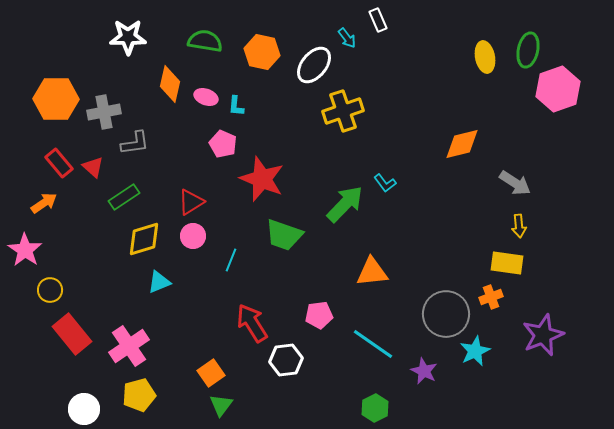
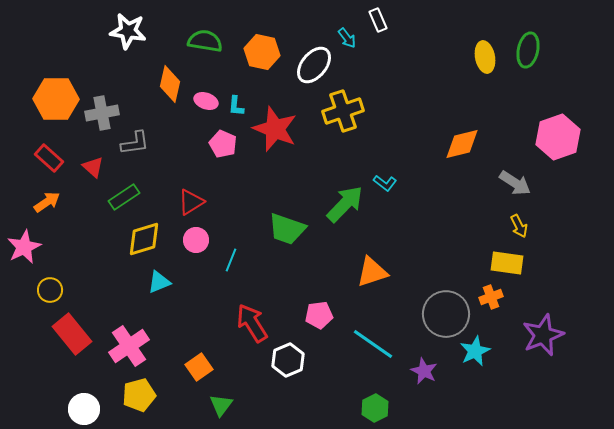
white star at (128, 37): moved 6 px up; rotated 9 degrees clockwise
pink hexagon at (558, 89): moved 48 px down
pink ellipse at (206, 97): moved 4 px down
gray cross at (104, 112): moved 2 px left, 1 px down
red rectangle at (59, 163): moved 10 px left, 5 px up; rotated 8 degrees counterclockwise
red star at (262, 179): moved 13 px right, 50 px up
cyan L-shape at (385, 183): rotated 15 degrees counterclockwise
orange arrow at (44, 203): moved 3 px right, 1 px up
yellow arrow at (519, 226): rotated 20 degrees counterclockwise
green trapezoid at (284, 235): moved 3 px right, 6 px up
pink circle at (193, 236): moved 3 px right, 4 px down
pink star at (25, 250): moved 1 px left, 3 px up; rotated 12 degrees clockwise
orange triangle at (372, 272): rotated 12 degrees counterclockwise
white hexagon at (286, 360): moved 2 px right; rotated 16 degrees counterclockwise
orange square at (211, 373): moved 12 px left, 6 px up
